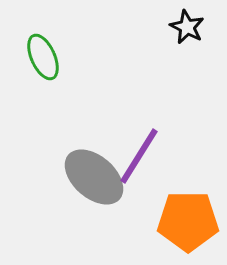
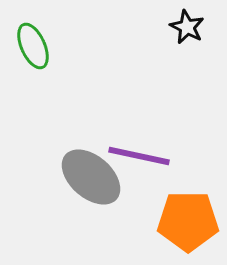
green ellipse: moved 10 px left, 11 px up
purple line: rotated 70 degrees clockwise
gray ellipse: moved 3 px left
